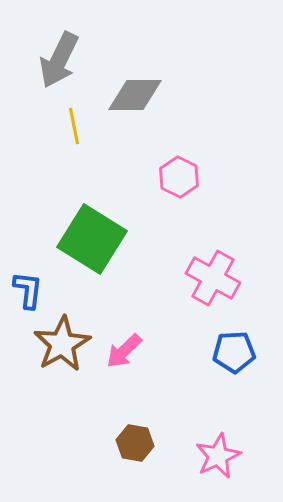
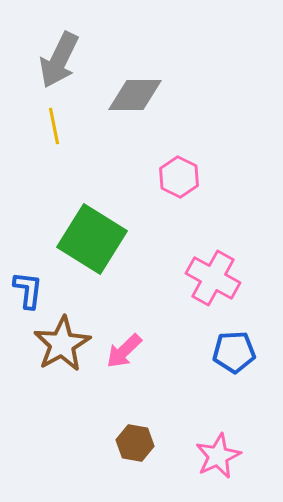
yellow line: moved 20 px left
